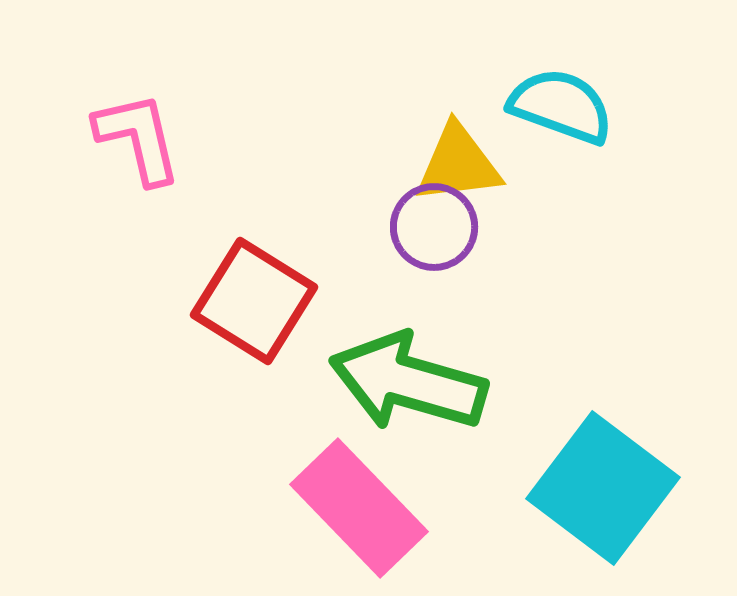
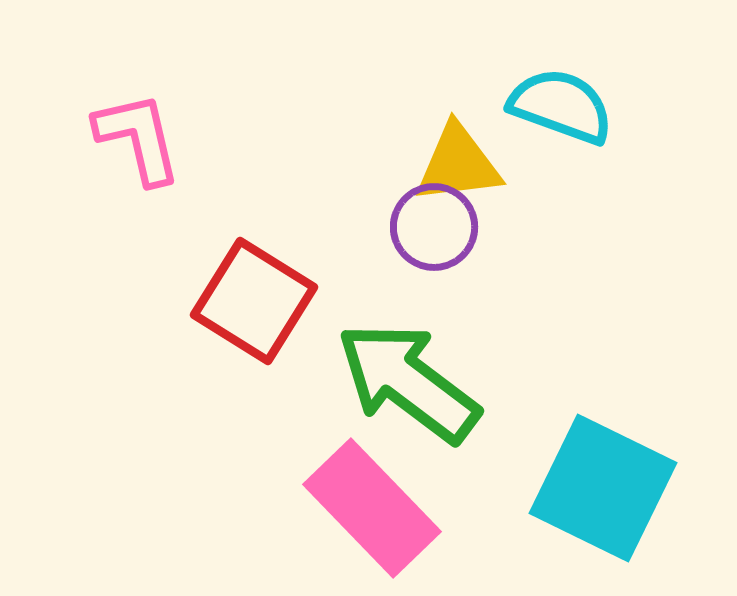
green arrow: rotated 21 degrees clockwise
cyan square: rotated 11 degrees counterclockwise
pink rectangle: moved 13 px right
